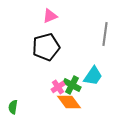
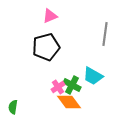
cyan trapezoid: rotated 85 degrees clockwise
